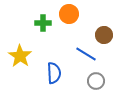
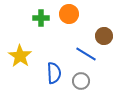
green cross: moved 2 px left, 5 px up
brown circle: moved 1 px down
gray circle: moved 15 px left
